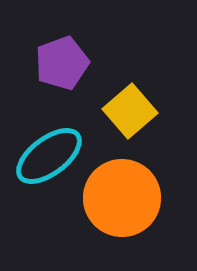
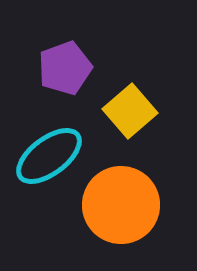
purple pentagon: moved 3 px right, 5 px down
orange circle: moved 1 px left, 7 px down
